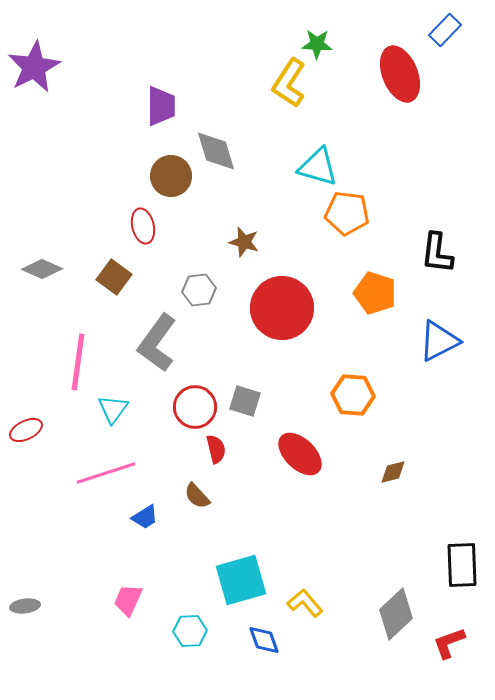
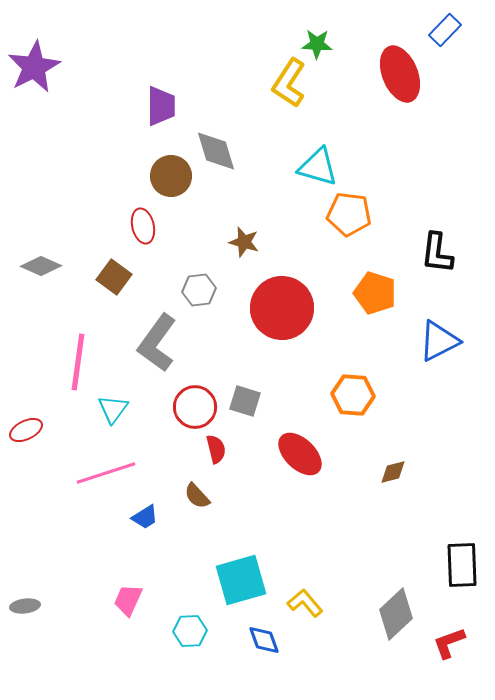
orange pentagon at (347, 213): moved 2 px right, 1 px down
gray diamond at (42, 269): moved 1 px left, 3 px up
